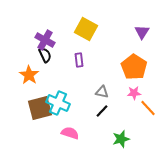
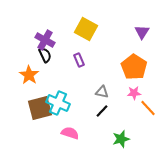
purple rectangle: rotated 16 degrees counterclockwise
